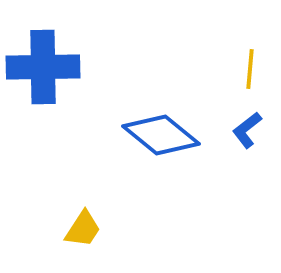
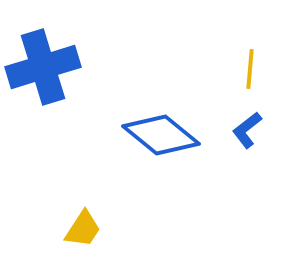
blue cross: rotated 16 degrees counterclockwise
